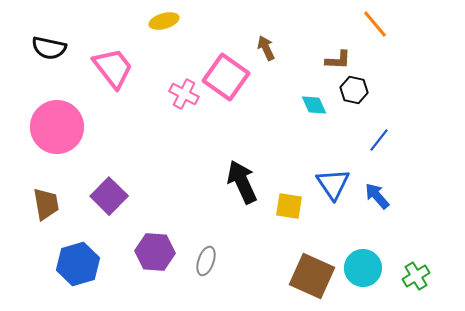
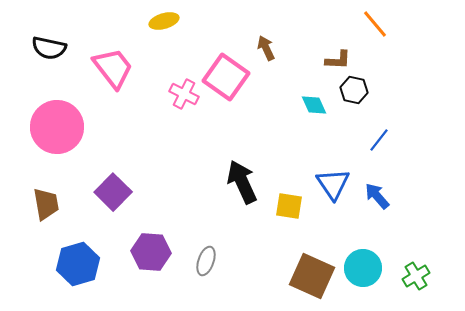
purple square: moved 4 px right, 4 px up
purple hexagon: moved 4 px left
